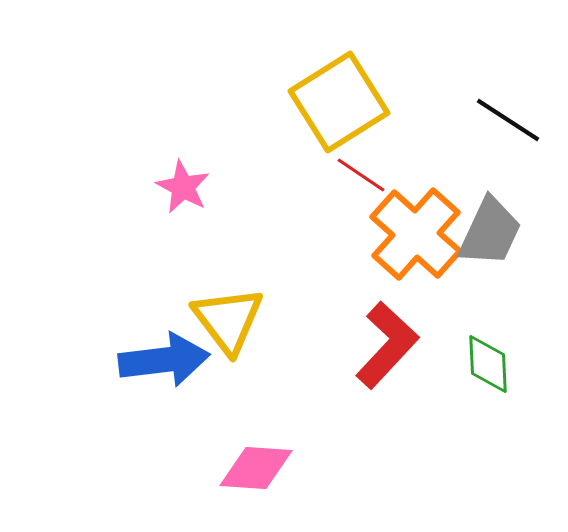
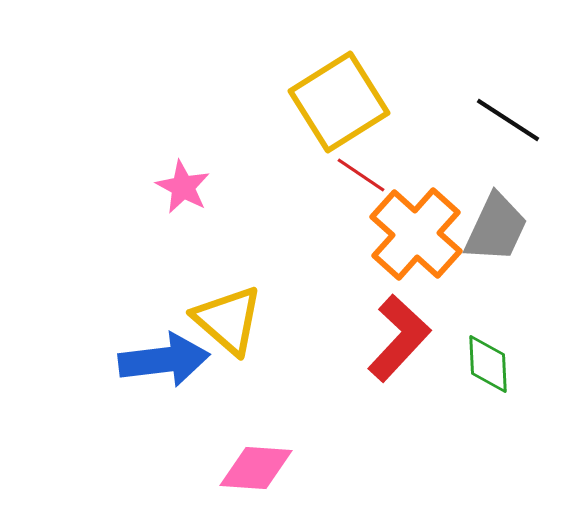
gray trapezoid: moved 6 px right, 4 px up
yellow triangle: rotated 12 degrees counterclockwise
red L-shape: moved 12 px right, 7 px up
